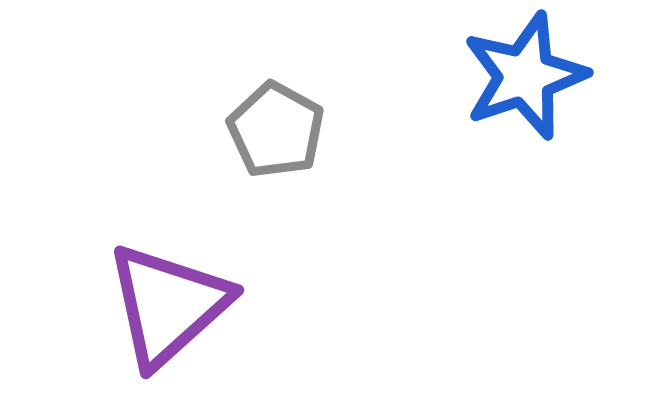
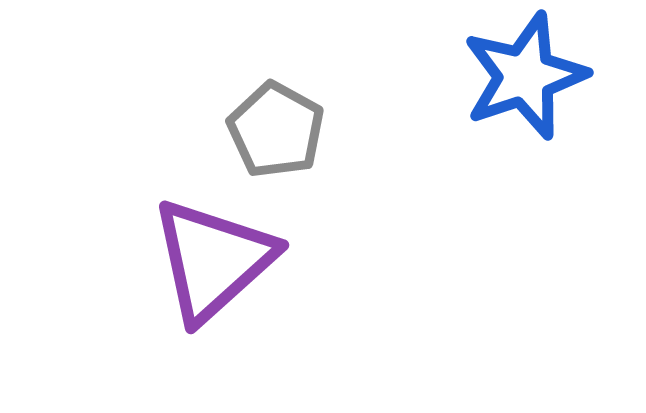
purple triangle: moved 45 px right, 45 px up
